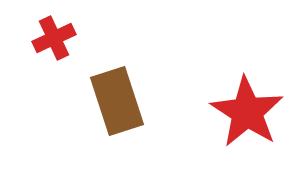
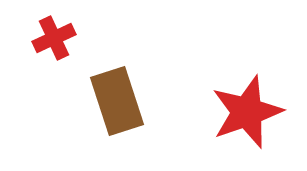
red star: rotated 20 degrees clockwise
